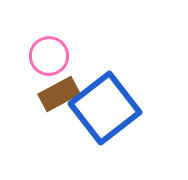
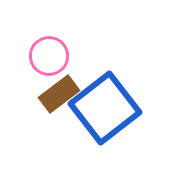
brown rectangle: rotated 9 degrees counterclockwise
